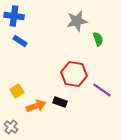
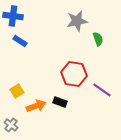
blue cross: moved 1 px left
gray cross: moved 2 px up
